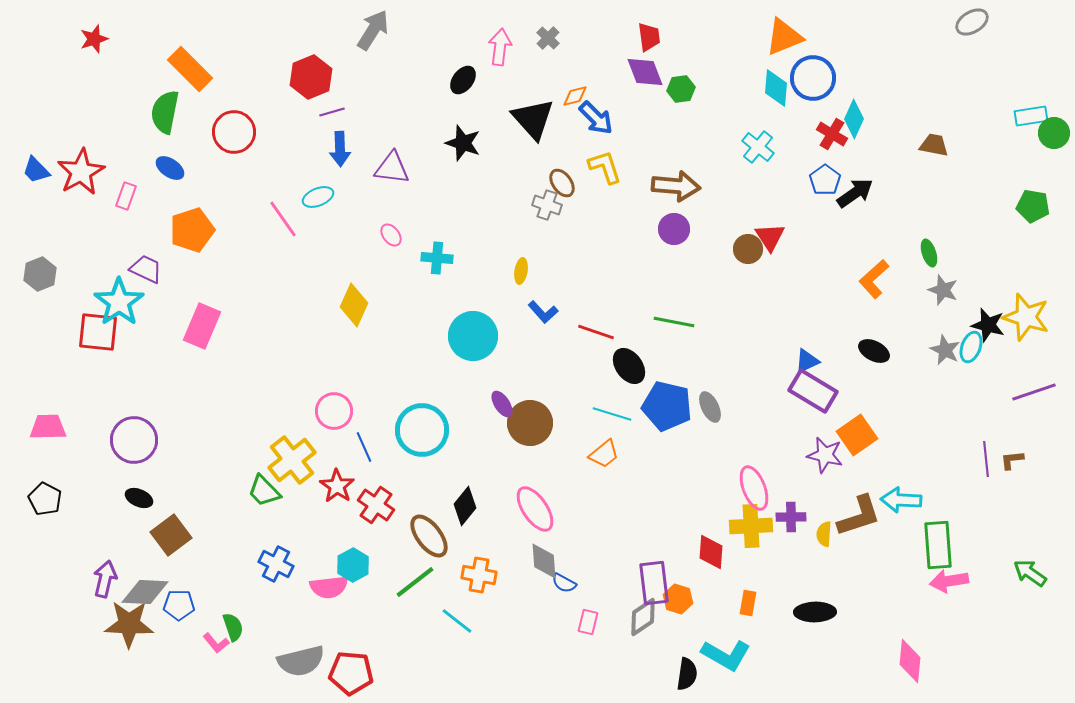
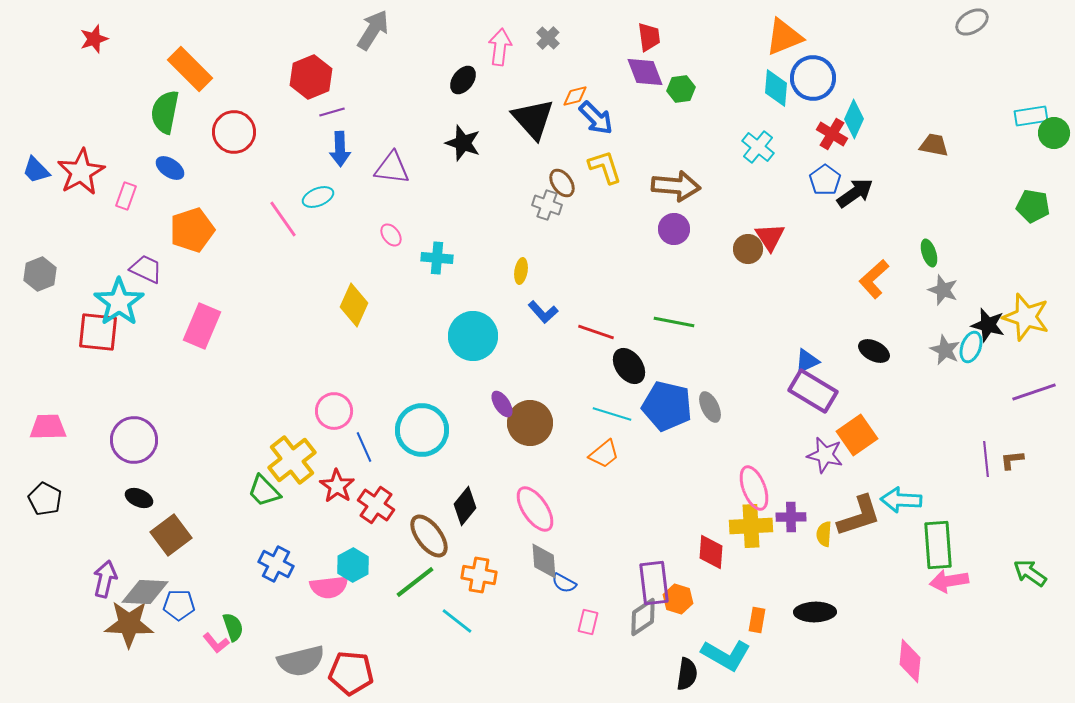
orange rectangle at (748, 603): moved 9 px right, 17 px down
